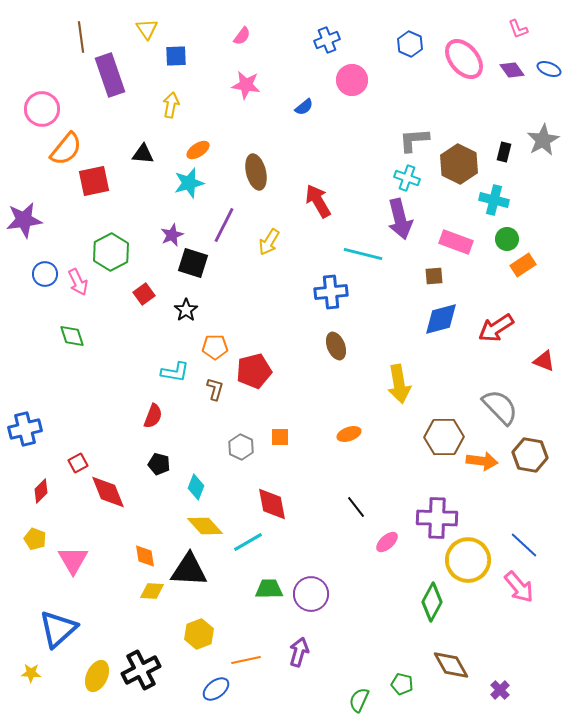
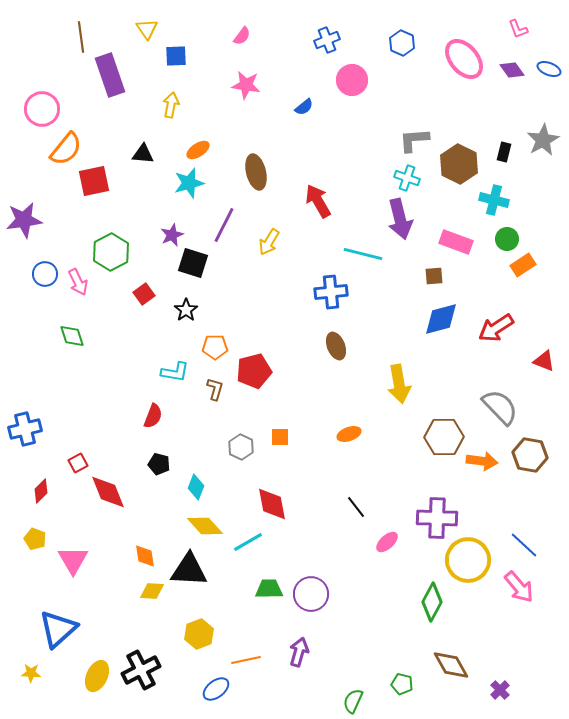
blue hexagon at (410, 44): moved 8 px left, 1 px up
green semicircle at (359, 700): moved 6 px left, 1 px down
